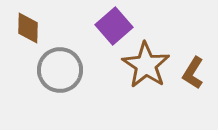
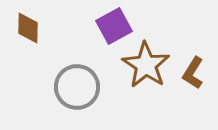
purple square: rotated 12 degrees clockwise
gray circle: moved 17 px right, 17 px down
